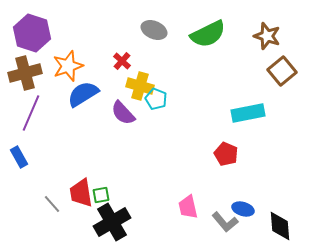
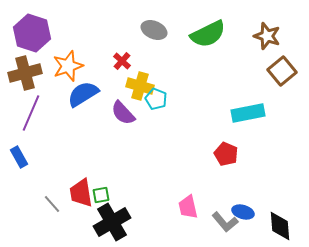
blue ellipse: moved 3 px down
